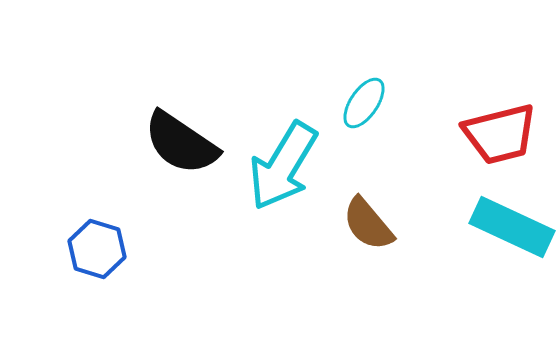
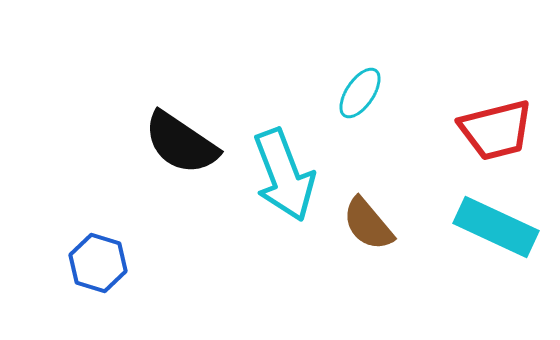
cyan ellipse: moved 4 px left, 10 px up
red trapezoid: moved 4 px left, 4 px up
cyan arrow: moved 1 px right, 9 px down; rotated 52 degrees counterclockwise
cyan rectangle: moved 16 px left
blue hexagon: moved 1 px right, 14 px down
